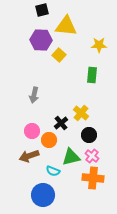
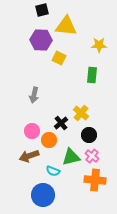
yellow square: moved 3 px down; rotated 16 degrees counterclockwise
orange cross: moved 2 px right, 2 px down
